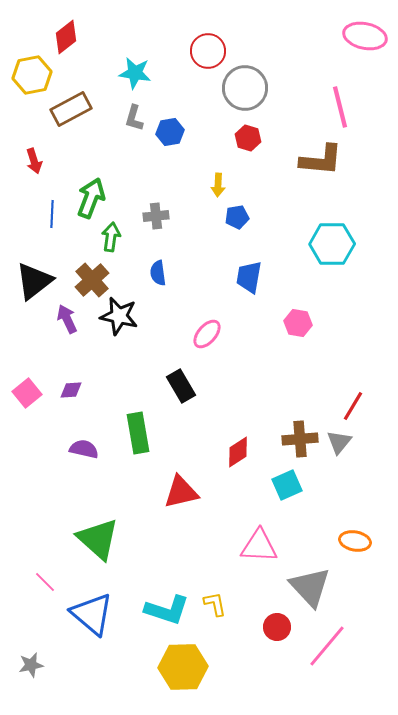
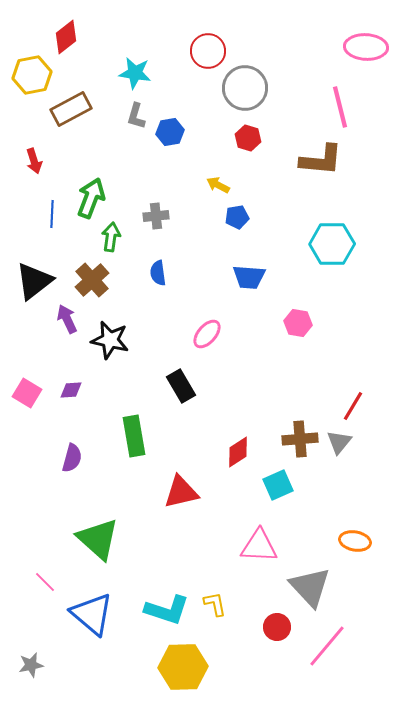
pink ellipse at (365, 36): moved 1 px right, 11 px down; rotated 9 degrees counterclockwise
gray L-shape at (134, 118): moved 2 px right, 2 px up
yellow arrow at (218, 185): rotated 115 degrees clockwise
blue trapezoid at (249, 277): rotated 96 degrees counterclockwise
black star at (119, 316): moved 9 px left, 24 px down
pink square at (27, 393): rotated 20 degrees counterclockwise
green rectangle at (138, 433): moved 4 px left, 3 px down
purple semicircle at (84, 449): moved 12 px left, 9 px down; rotated 92 degrees clockwise
cyan square at (287, 485): moved 9 px left
